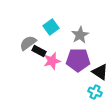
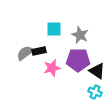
cyan square: moved 3 px right, 2 px down; rotated 35 degrees clockwise
gray star: rotated 18 degrees counterclockwise
gray semicircle: moved 3 px left, 10 px down
black rectangle: rotated 40 degrees counterclockwise
pink star: moved 7 px down
black triangle: moved 3 px left, 1 px up
